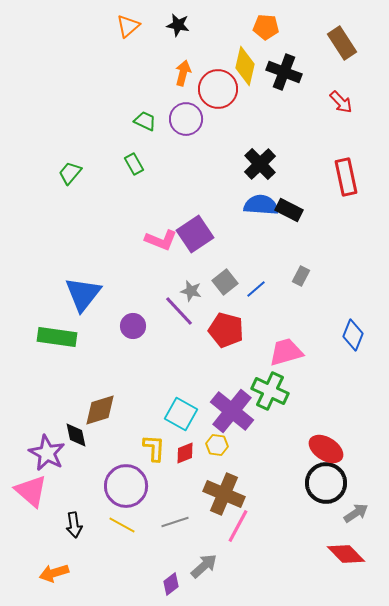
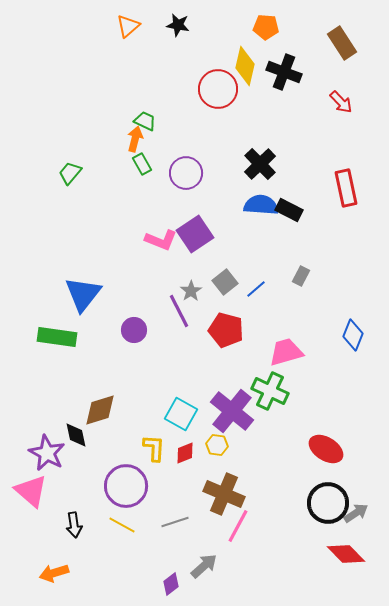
orange arrow at (183, 73): moved 48 px left, 66 px down
purple circle at (186, 119): moved 54 px down
green rectangle at (134, 164): moved 8 px right
red rectangle at (346, 177): moved 11 px down
gray star at (191, 291): rotated 25 degrees clockwise
purple line at (179, 311): rotated 16 degrees clockwise
purple circle at (133, 326): moved 1 px right, 4 px down
black circle at (326, 483): moved 2 px right, 20 px down
